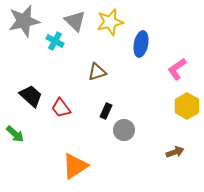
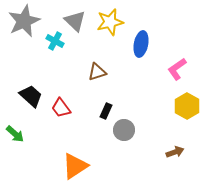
gray star: rotated 12 degrees counterclockwise
